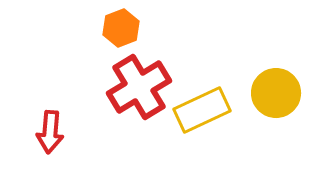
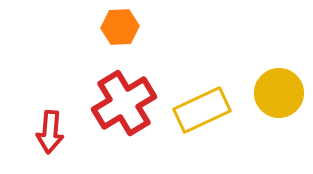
orange hexagon: moved 1 px left, 1 px up; rotated 18 degrees clockwise
red cross: moved 15 px left, 16 px down
yellow circle: moved 3 px right
